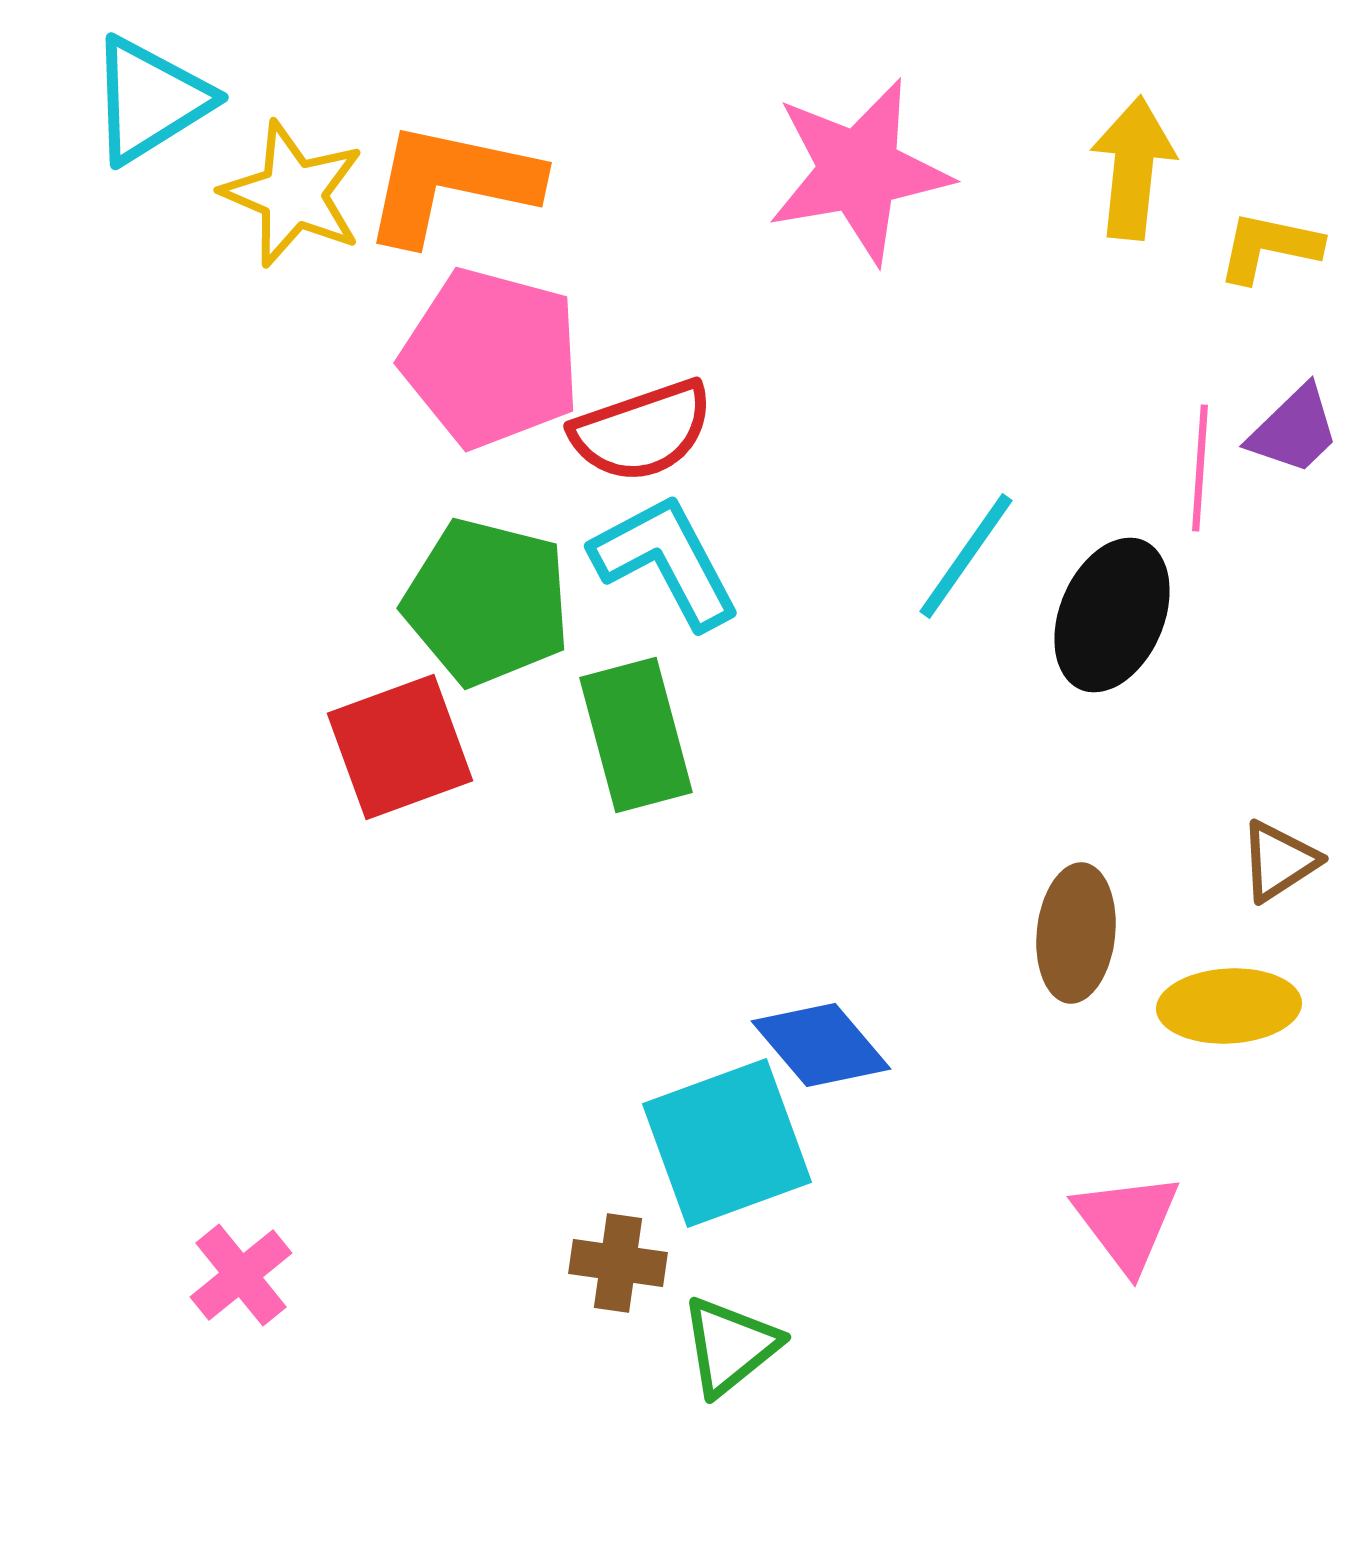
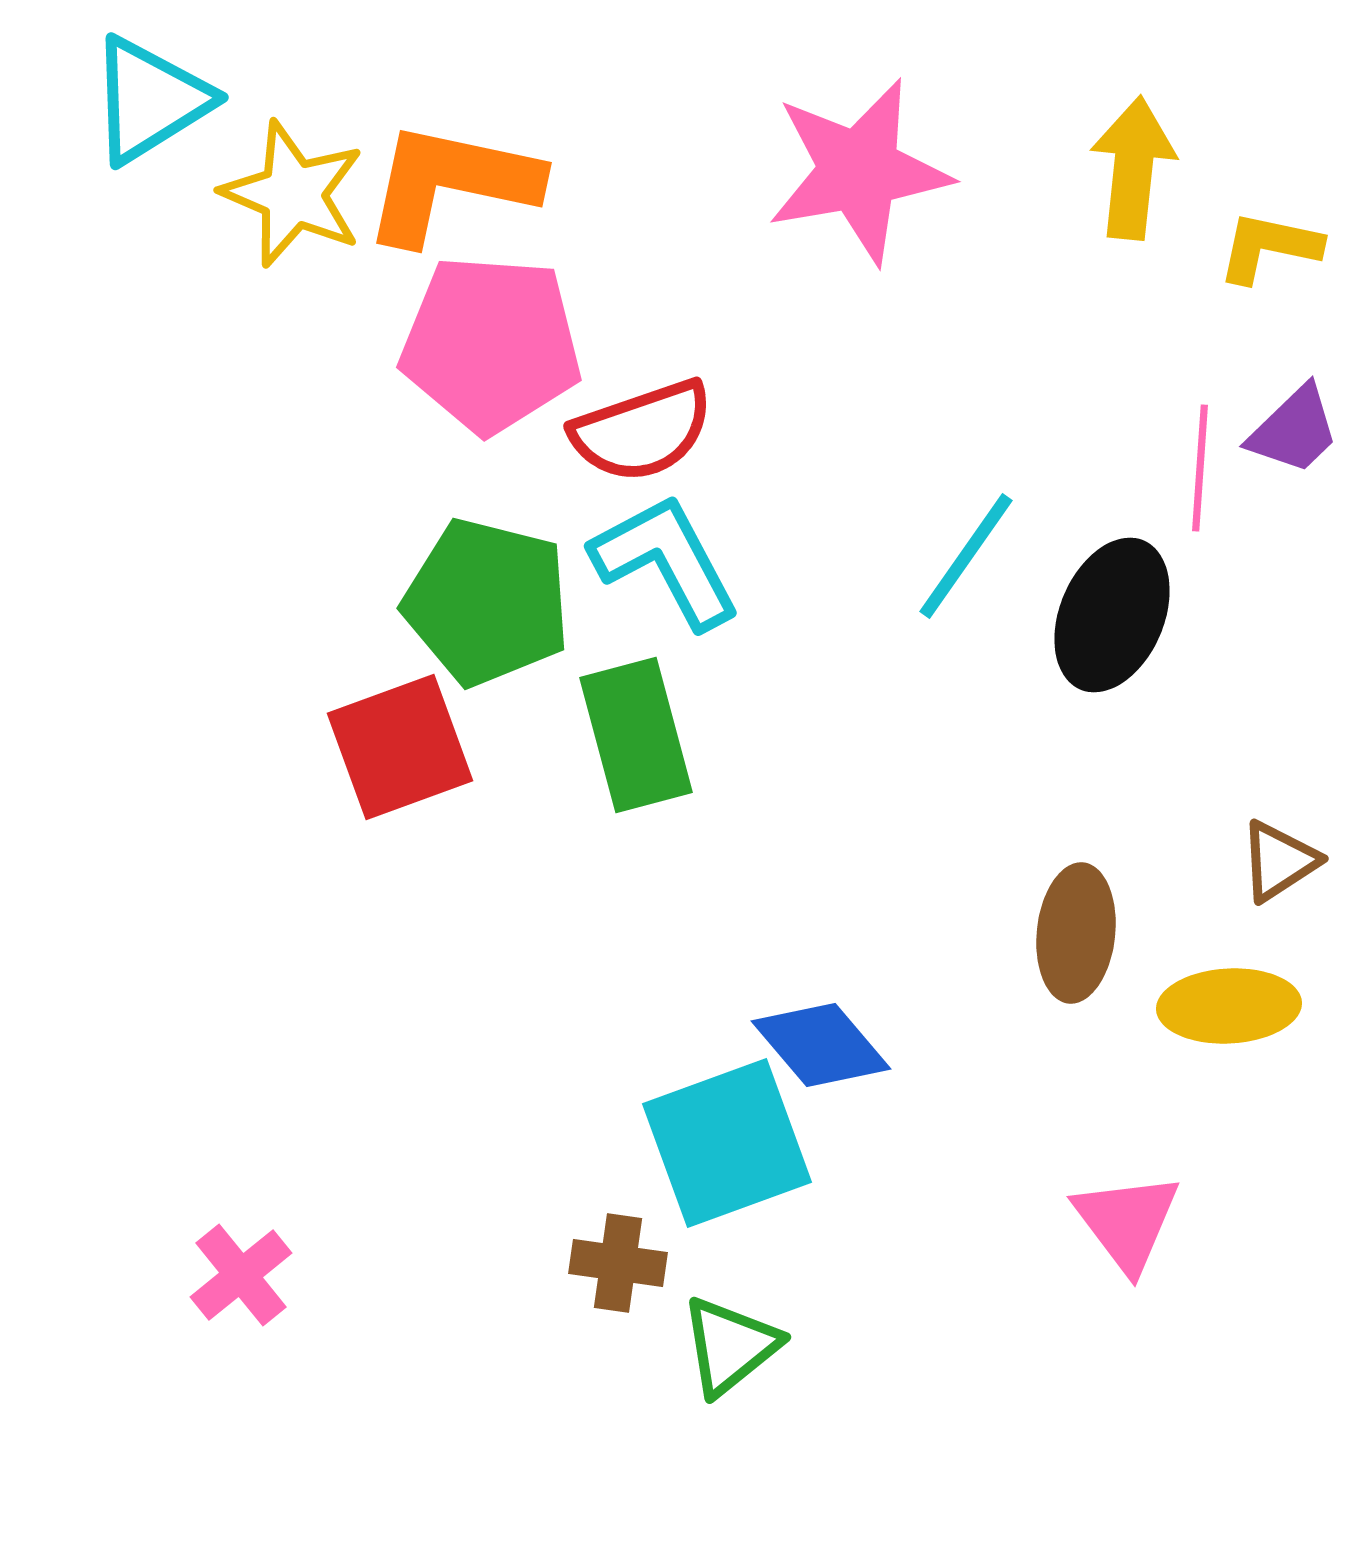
pink pentagon: moved 14 px up; rotated 11 degrees counterclockwise
